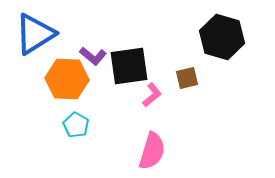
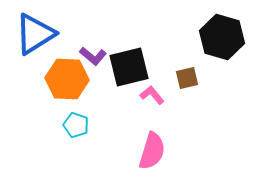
black square: moved 1 px down; rotated 6 degrees counterclockwise
pink L-shape: rotated 90 degrees counterclockwise
cyan pentagon: rotated 10 degrees counterclockwise
